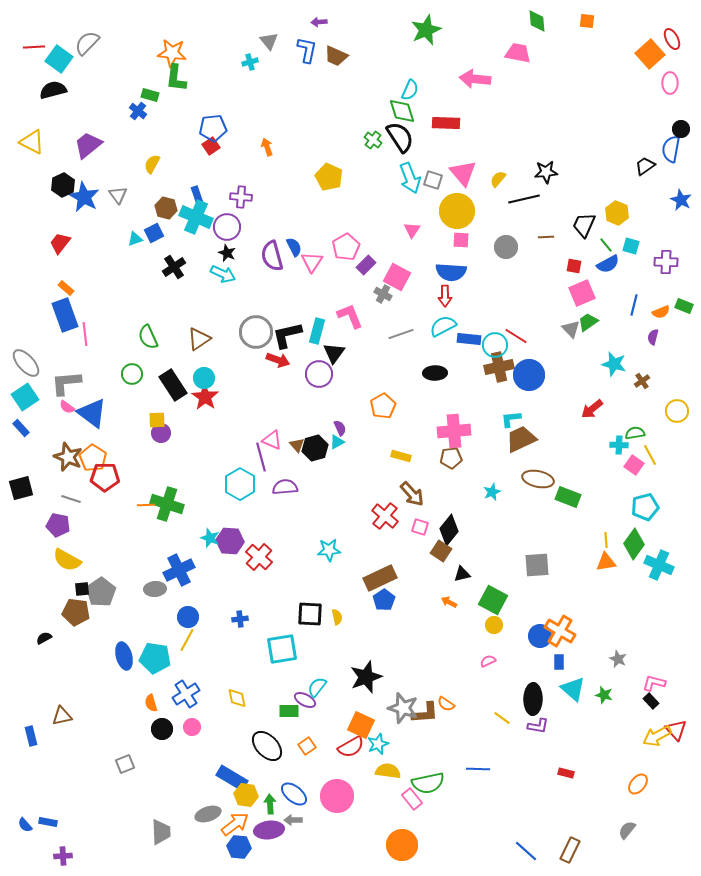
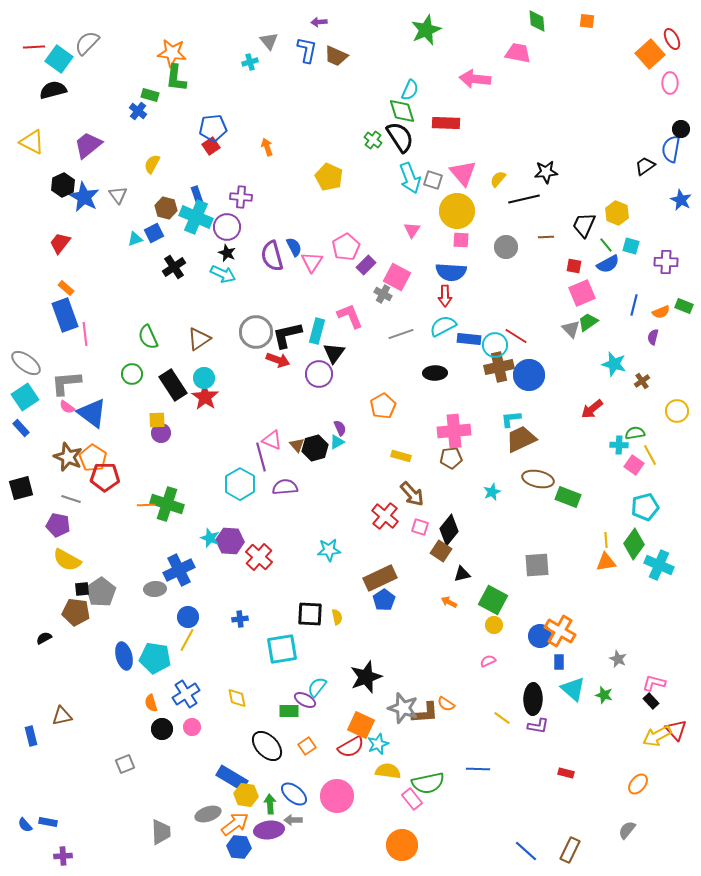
gray ellipse at (26, 363): rotated 12 degrees counterclockwise
